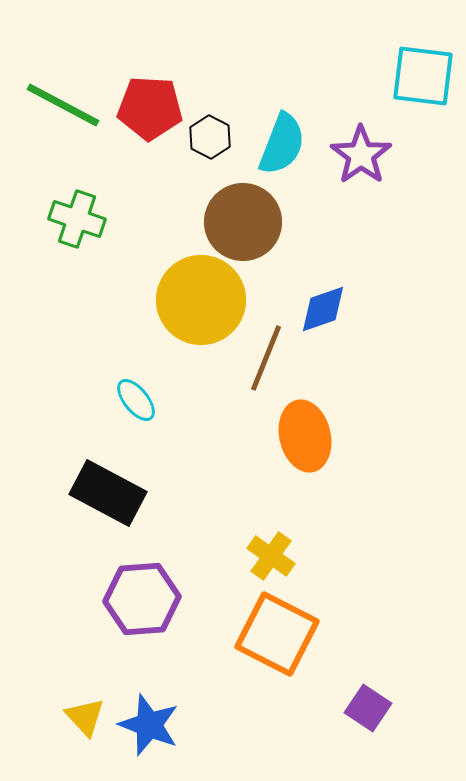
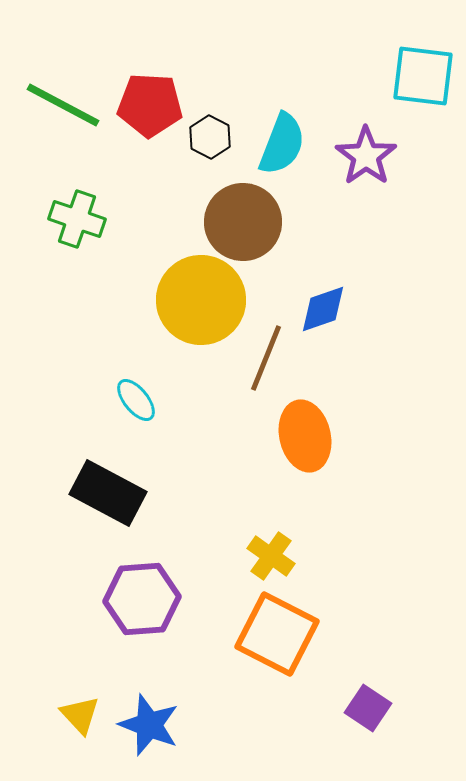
red pentagon: moved 3 px up
purple star: moved 5 px right, 1 px down
yellow triangle: moved 5 px left, 2 px up
